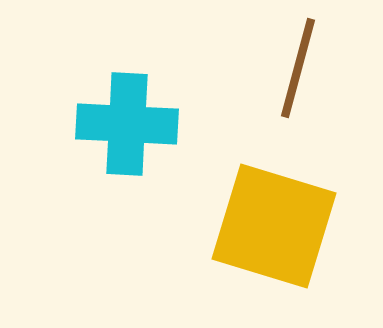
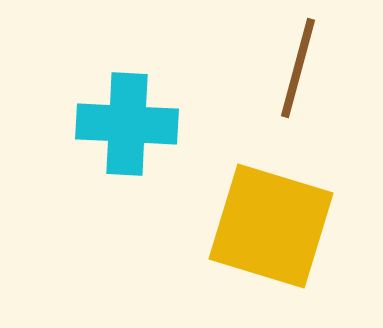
yellow square: moved 3 px left
